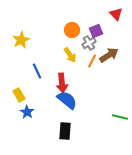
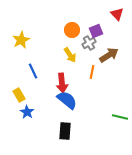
red triangle: moved 1 px right
orange line: moved 11 px down; rotated 16 degrees counterclockwise
blue line: moved 4 px left
